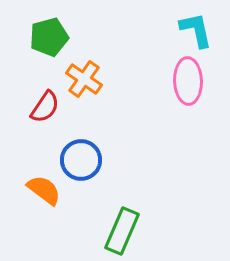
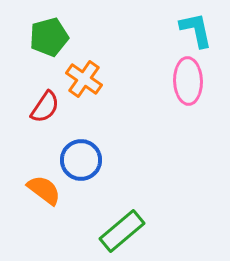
green rectangle: rotated 27 degrees clockwise
